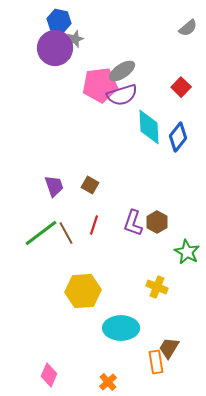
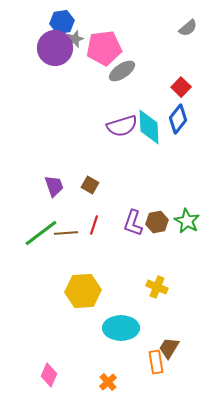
blue hexagon: moved 3 px right, 1 px down; rotated 20 degrees counterclockwise
pink pentagon: moved 4 px right, 37 px up
purple semicircle: moved 31 px down
blue diamond: moved 18 px up
brown hexagon: rotated 20 degrees clockwise
brown line: rotated 65 degrees counterclockwise
green star: moved 31 px up
